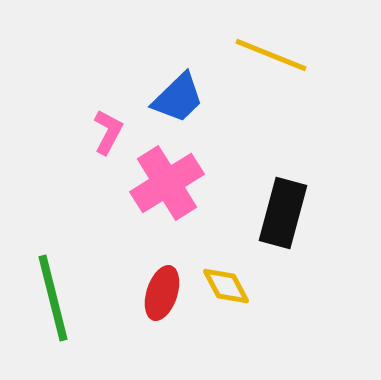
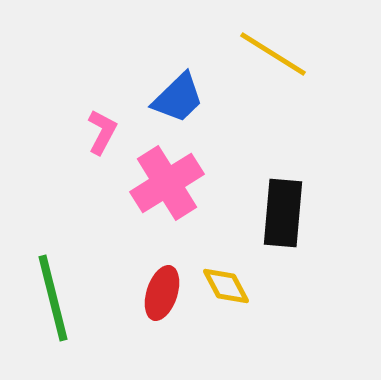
yellow line: moved 2 px right, 1 px up; rotated 10 degrees clockwise
pink L-shape: moved 6 px left
black rectangle: rotated 10 degrees counterclockwise
